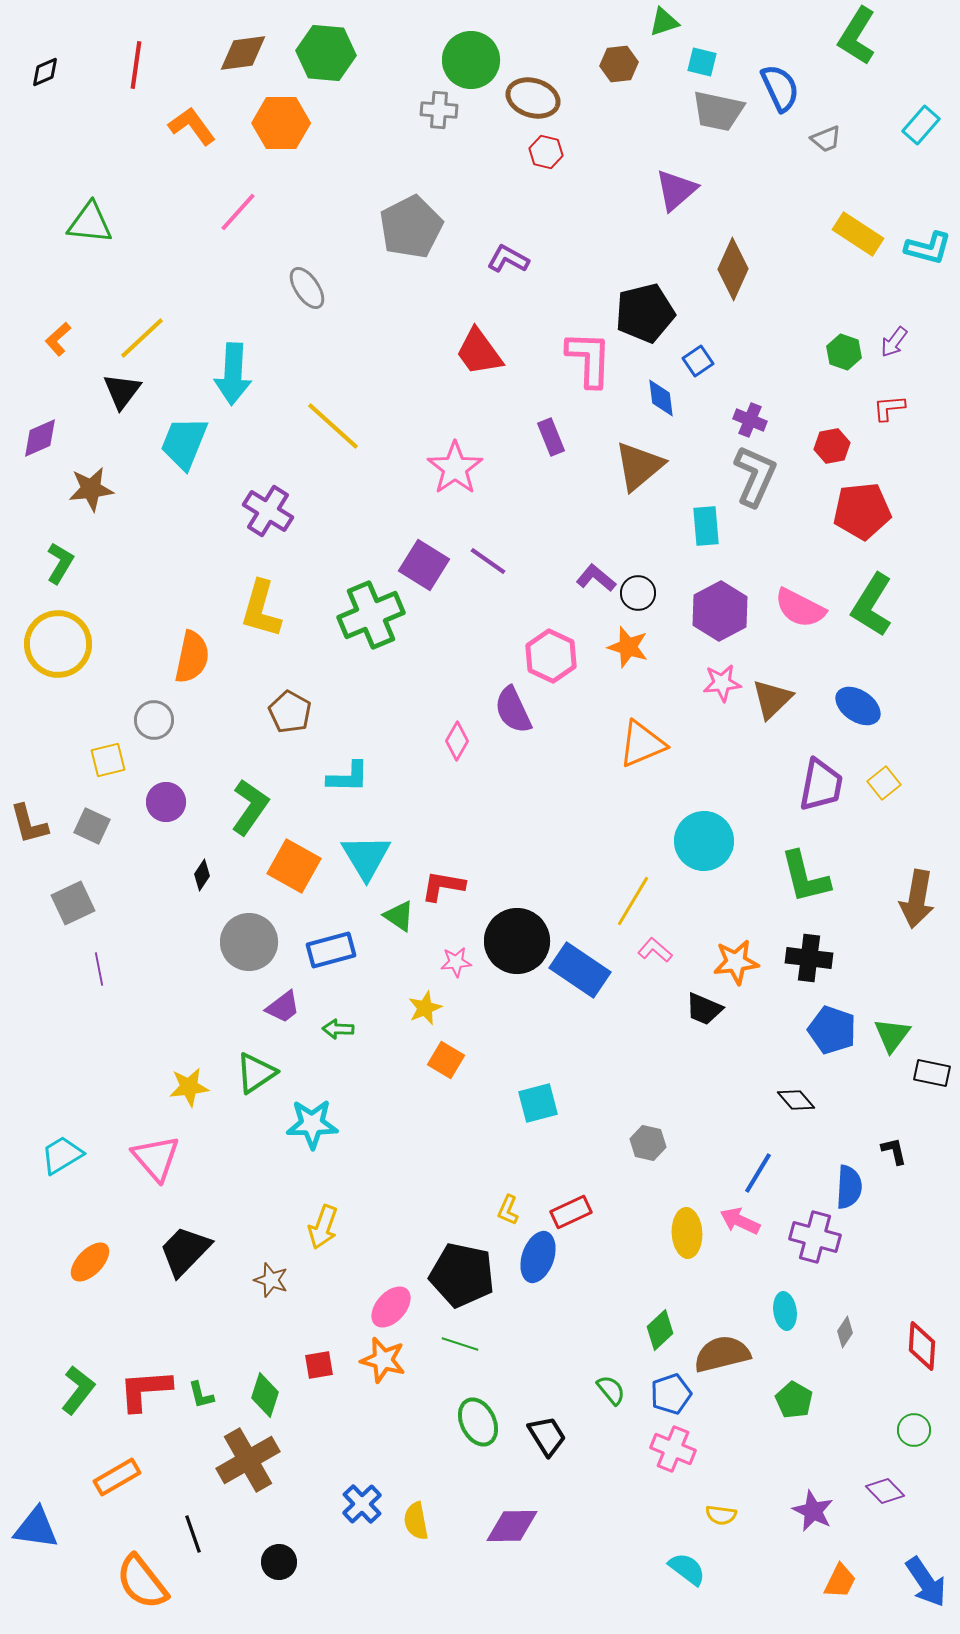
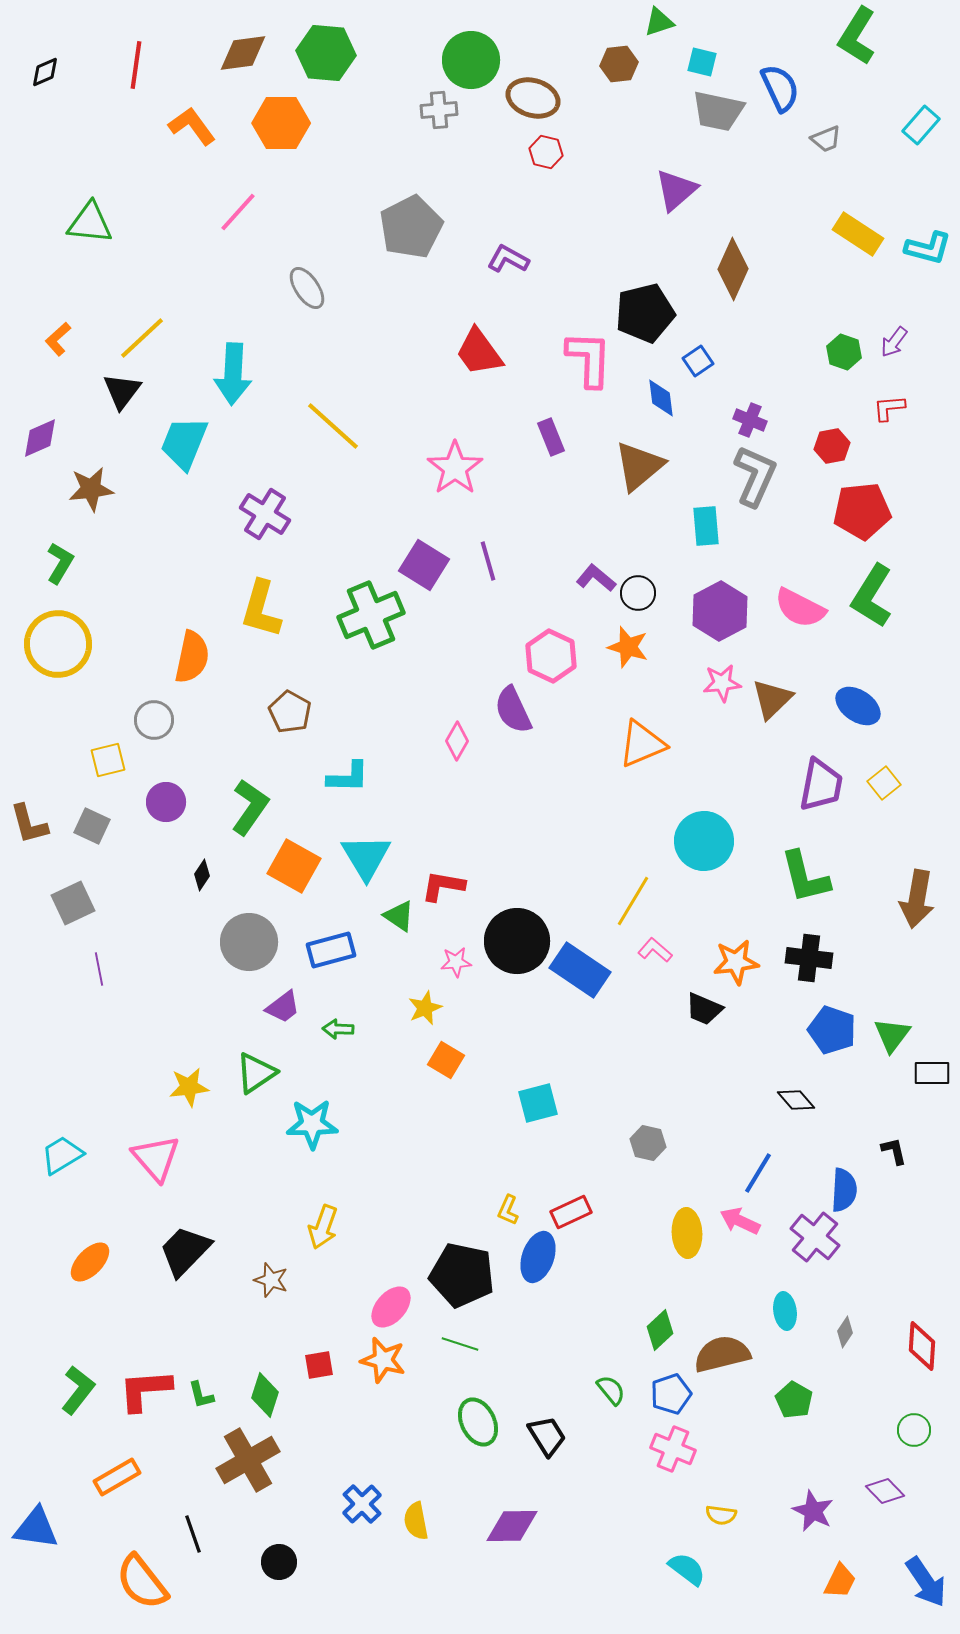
green triangle at (664, 22): moved 5 px left
gray cross at (439, 110): rotated 9 degrees counterclockwise
purple cross at (268, 511): moved 3 px left, 3 px down
purple line at (488, 561): rotated 39 degrees clockwise
green L-shape at (872, 605): moved 9 px up
black rectangle at (932, 1073): rotated 12 degrees counterclockwise
blue semicircle at (849, 1187): moved 5 px left, 3 px down
purple cross at (815, 1237): rotated 24 degrees clockwise
